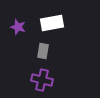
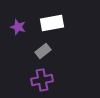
gray rectangle: rotated 42 degrees clockwise
purple cross: rotated 25 degrees counterclockwise
